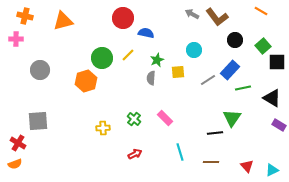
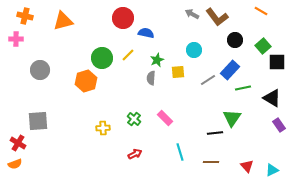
purple rectangle: rotated 24 degrees clockwise
